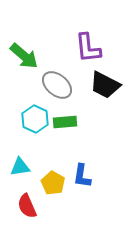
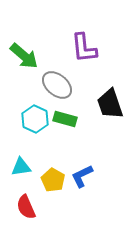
purple L-shape: moved 4 px left
black trapezoid: moved 5 px right, 19 px down; rotated 44 degrees clockwise
green rectangle: moved 3 px up; rotated 20 degrees clockwise
cyan triangle: moved 1 px right
blue L-shape: rotated 55 degrees clockwise
yellow pentagon: moved 3 px up
red semicircle: moved 1 px left, 1 px down
